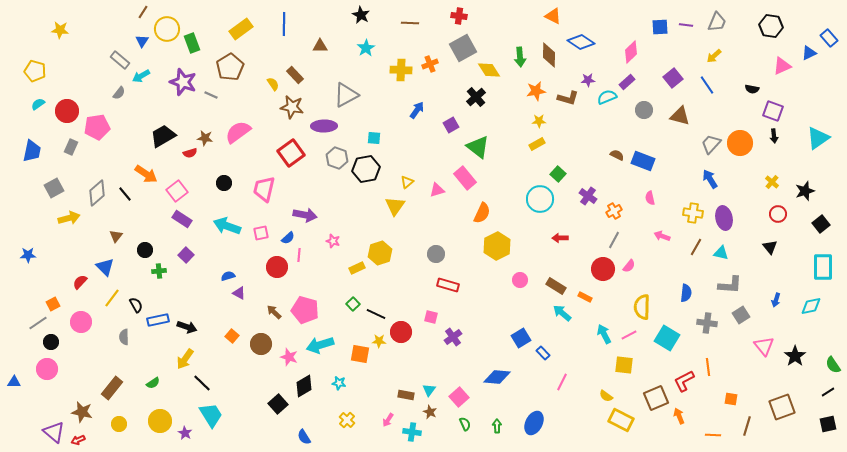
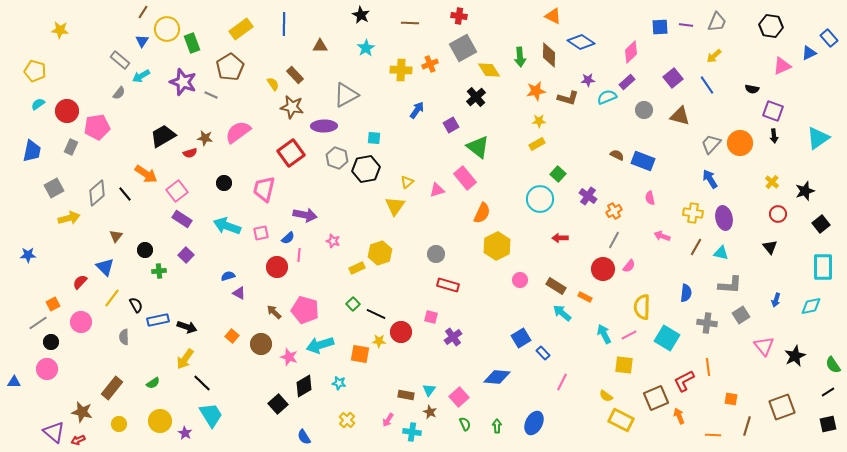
black star at (795, 356): rotated 10 degrees clockwise
